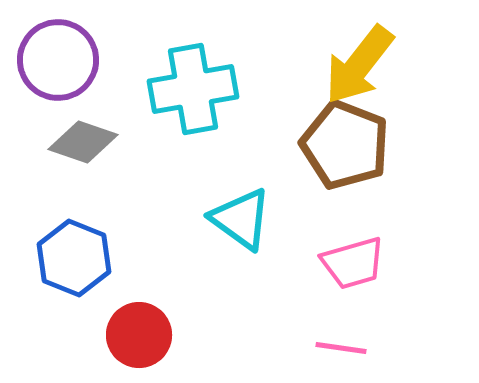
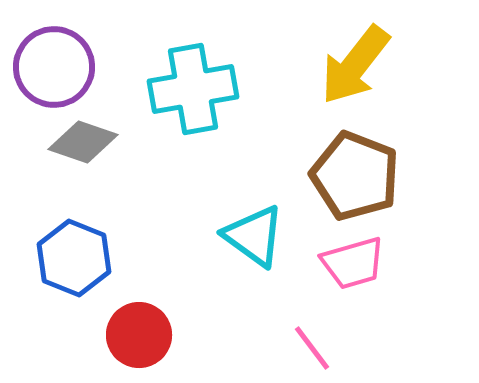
purple circle: moved 4 px left, 7 px down
yellow arrow: moved 4 px left
brown pentagon: moved 10 px right, 31 px down
cyan triangle: moved 13 px right, 17 px down
pink line: moved 29 px left; rotated 45 degrees clockwise
